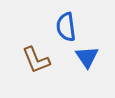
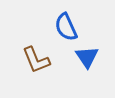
blue semicircle: rotated 16 degrees counterclockwise
